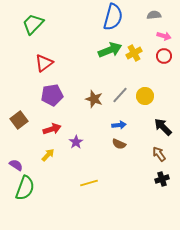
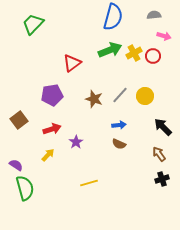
red circle: moved 11 px left
red triangle: moved 28 px right
green semicircle: rotated 35 degrees counterclockwise
